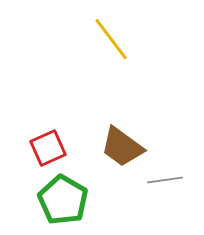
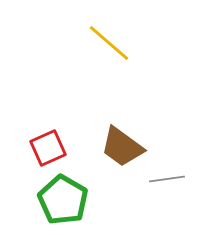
yellow line: moved 2 px left, 4 px down; rotated 12 degrees counterclockwise
gray line: moved 2 px right, 1 px up
